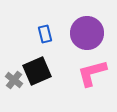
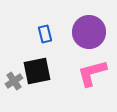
purple circle: moved 2 px right, 1 px up
black square: rotated 12 degrees clockwise
gray cross: moved 1 px down; rotated 18 degrees clockwise
